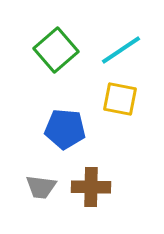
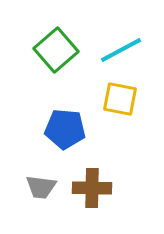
cyan line: rotated 6 degrees clockwise
brown cross: moved 1 px right, 1 px down
